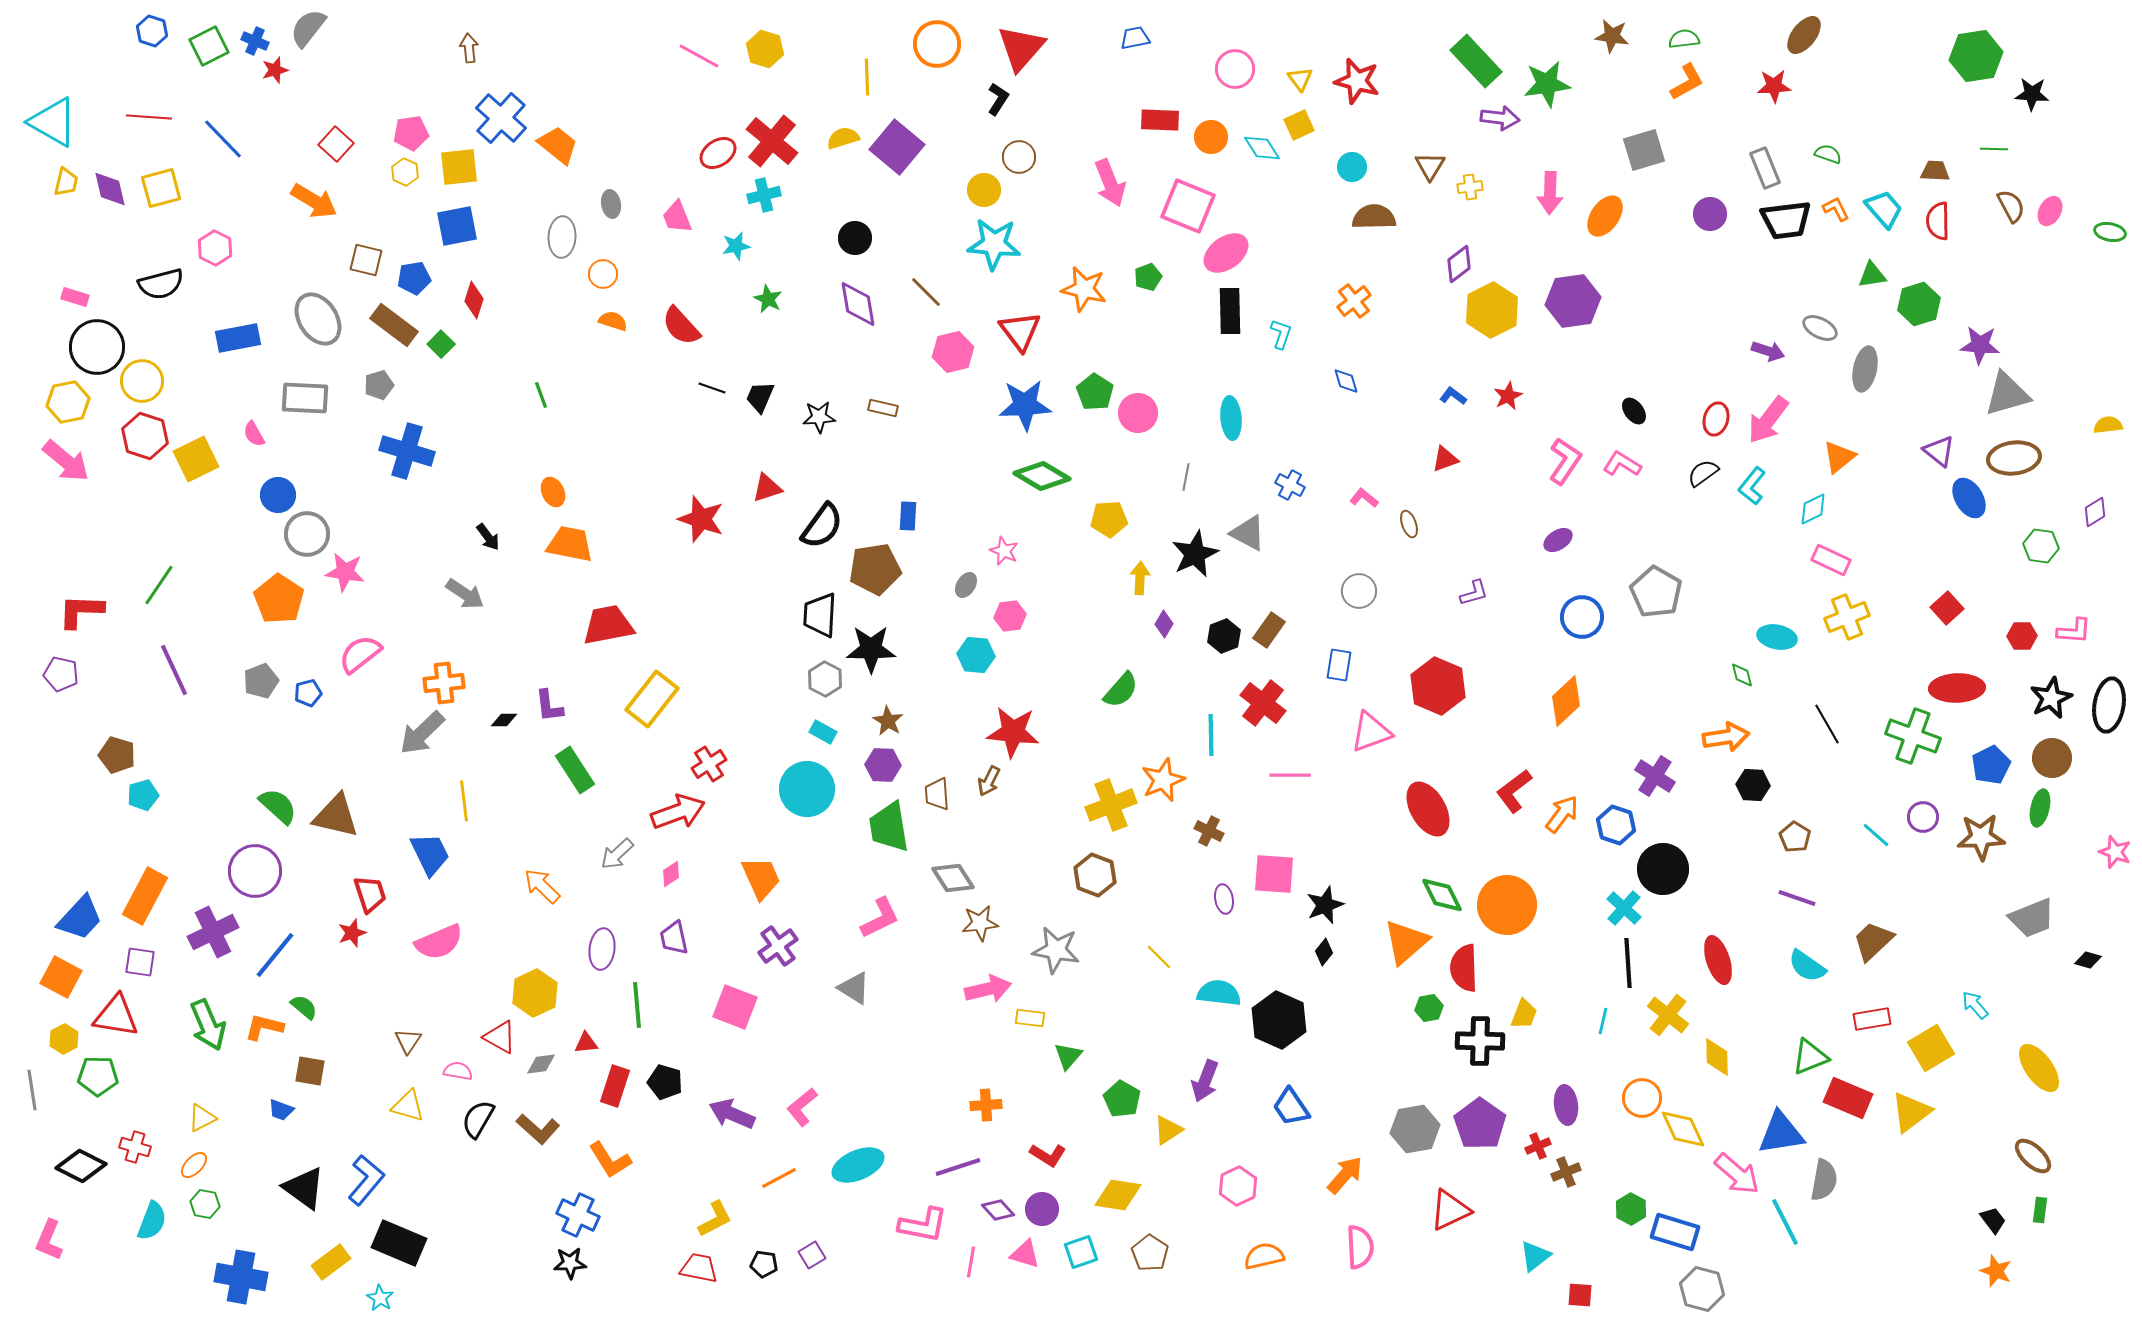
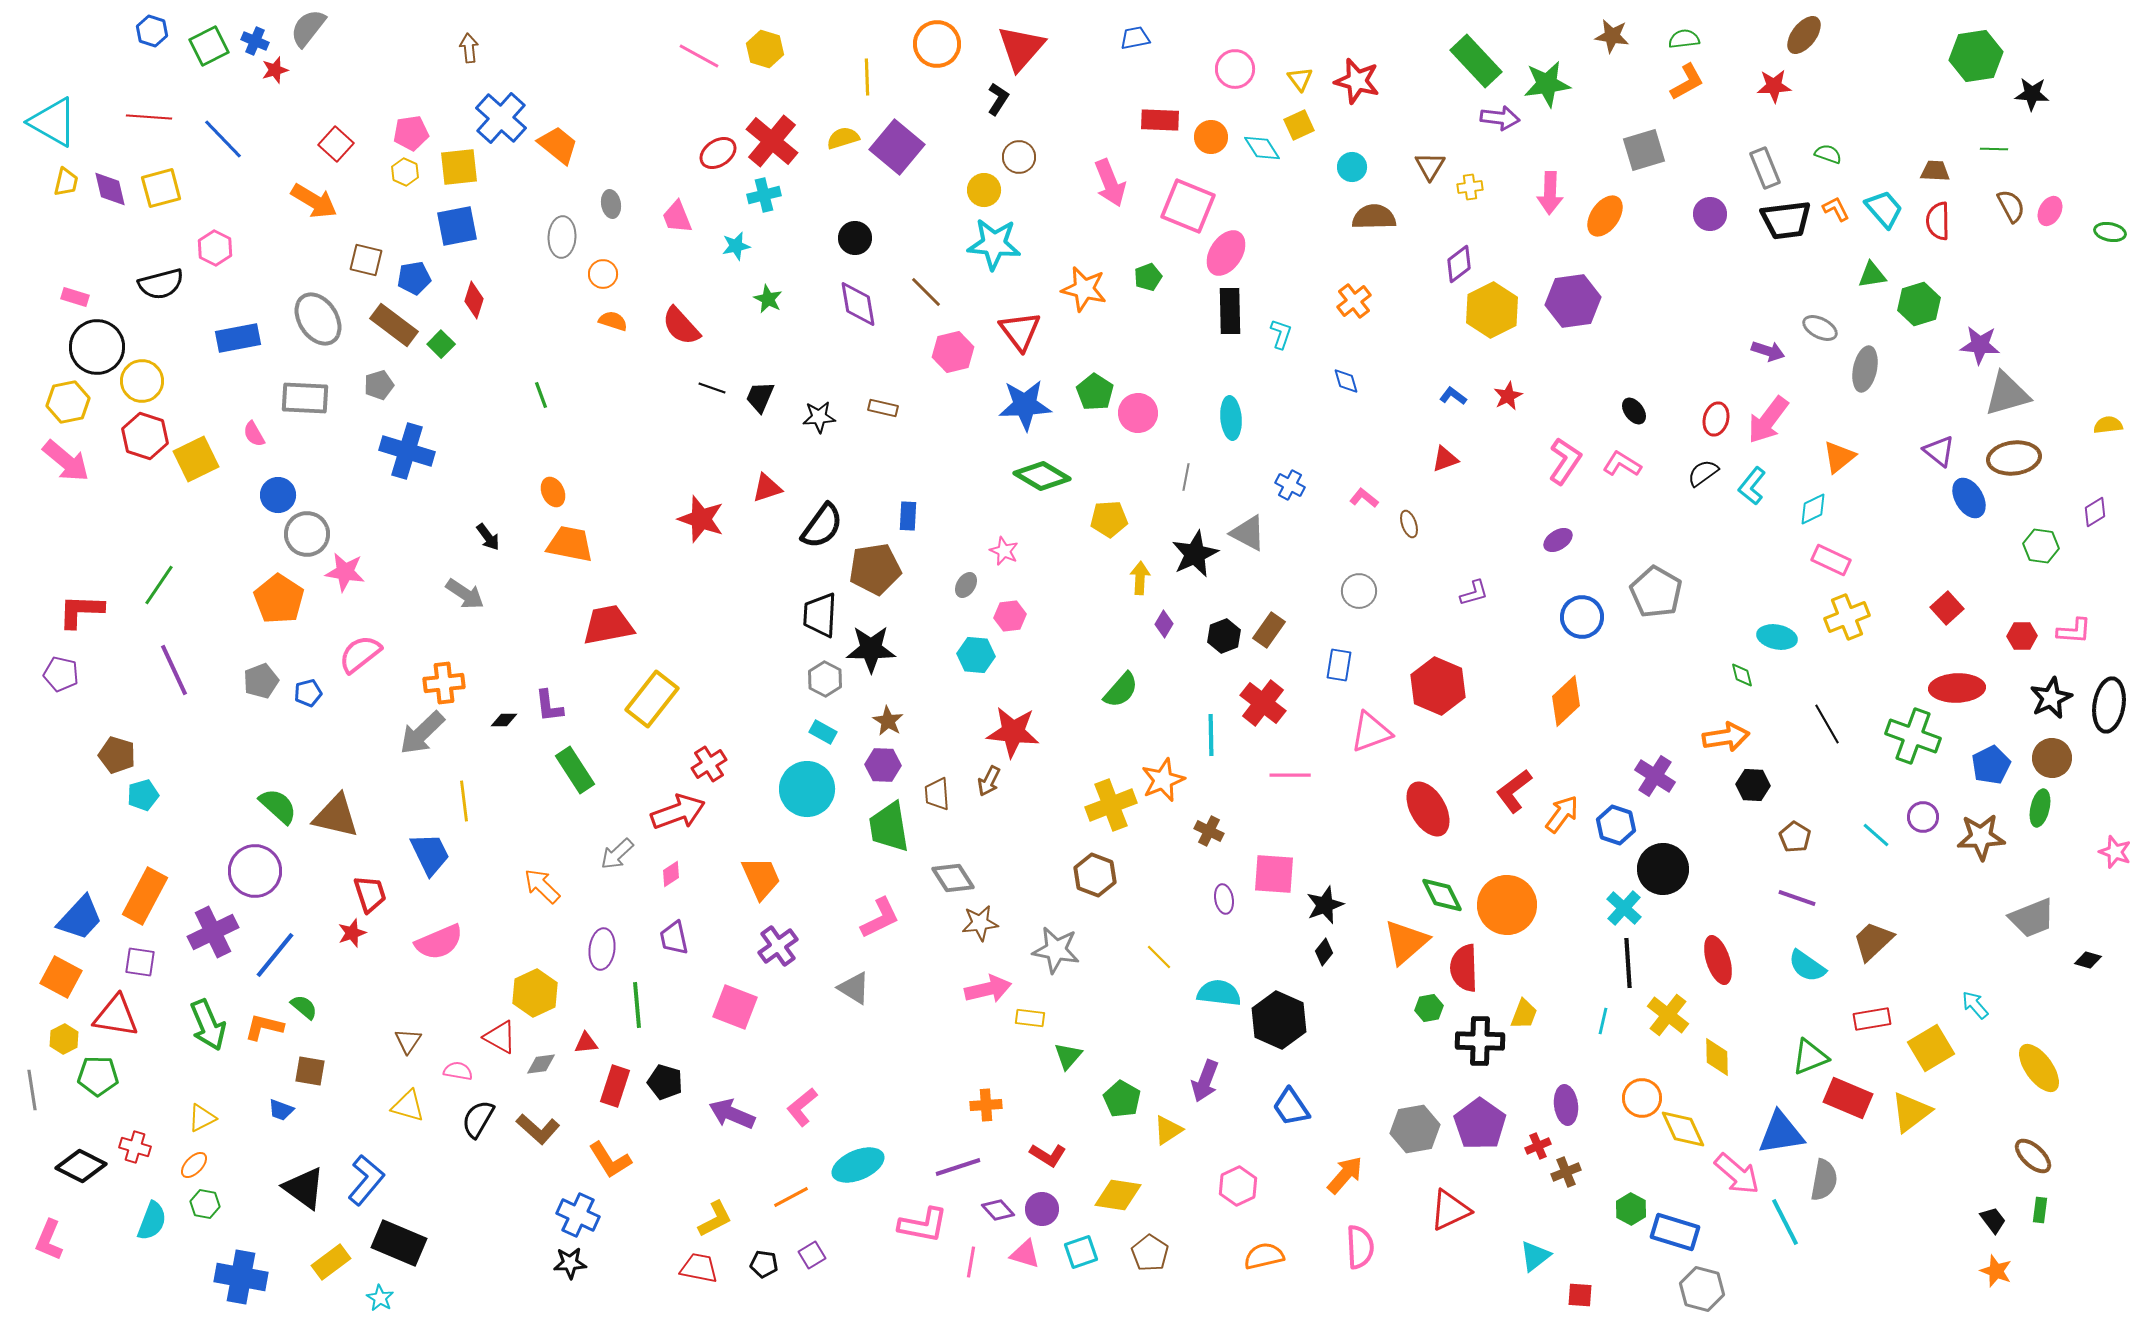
pink ellipse at (1226, 253): rotated 21 degrees counterclockwise
orange line at (779, 1178): moved 12 px right, 19 px down
